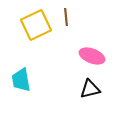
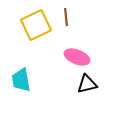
pink ellipse: moved 15 px left, 1 px down
black triangle: moved 3 px left, 5 px up
